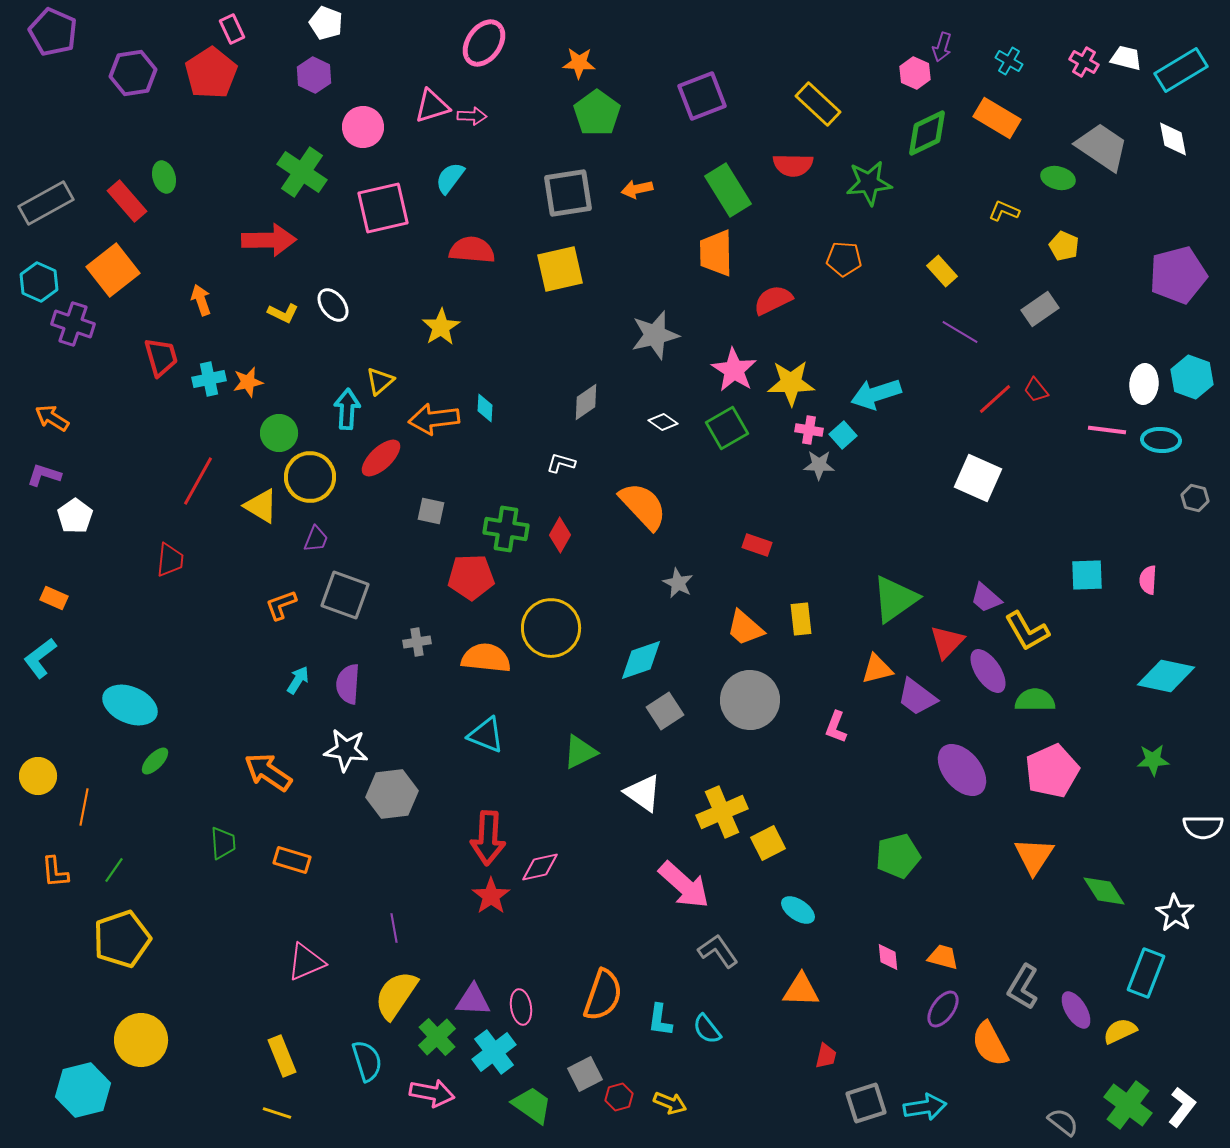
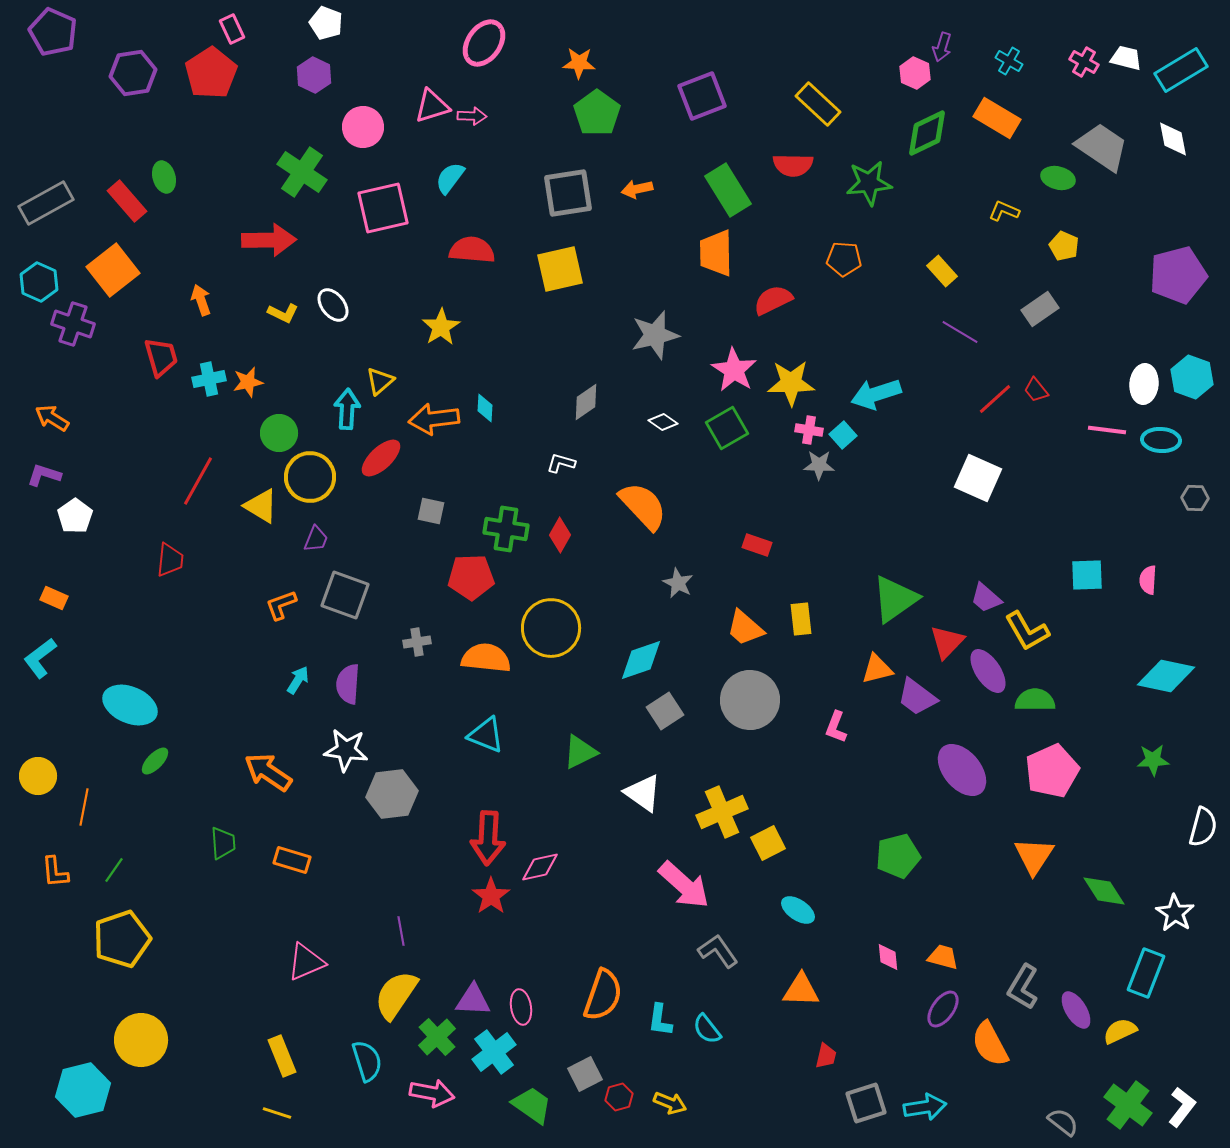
gray hexagon at (1195, 498): rotated 12 degrees counterclockwise
white semicircle at (1203, 827): rotated 75 degrees counterclockwise
purple line at (394, 928): moved 7 px right, 3 px down
